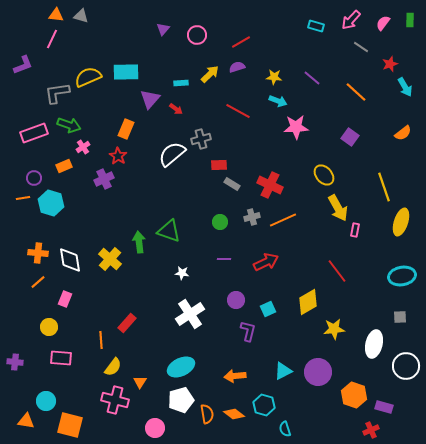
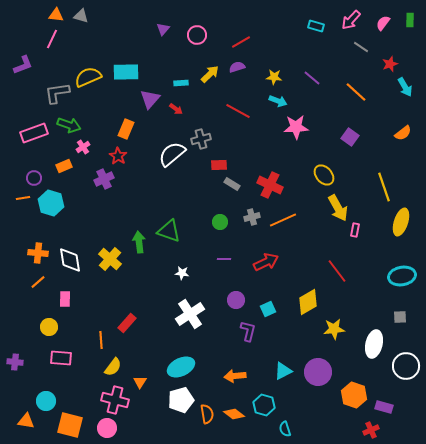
pink rectangle at (65, 299): rotated 21 degrees counterclockwise
pink circle at (155, 428): moved 48 px left
